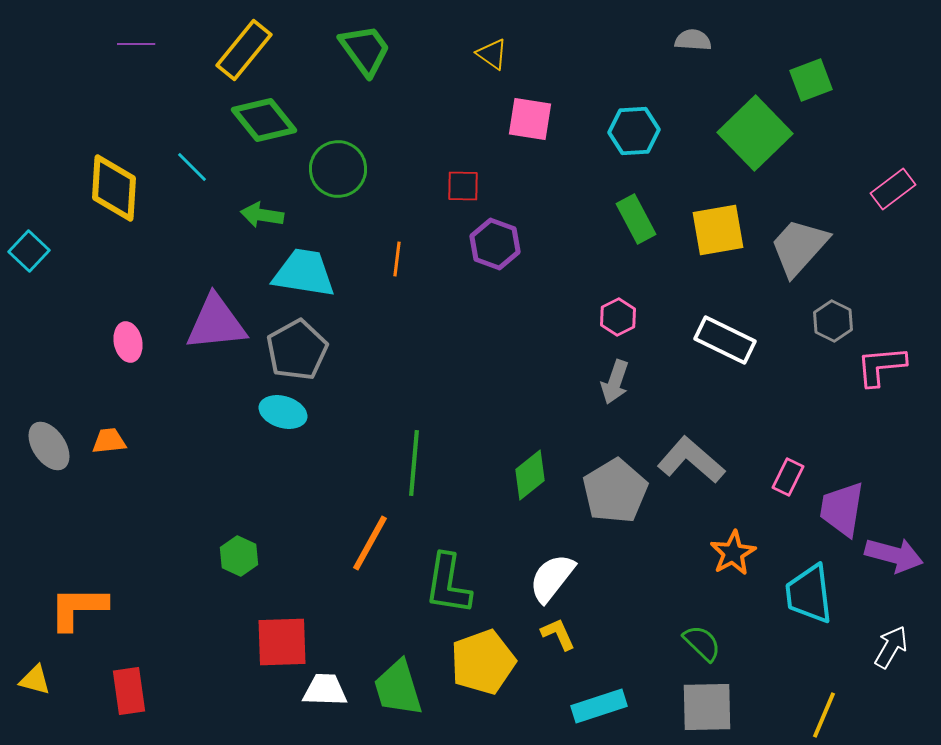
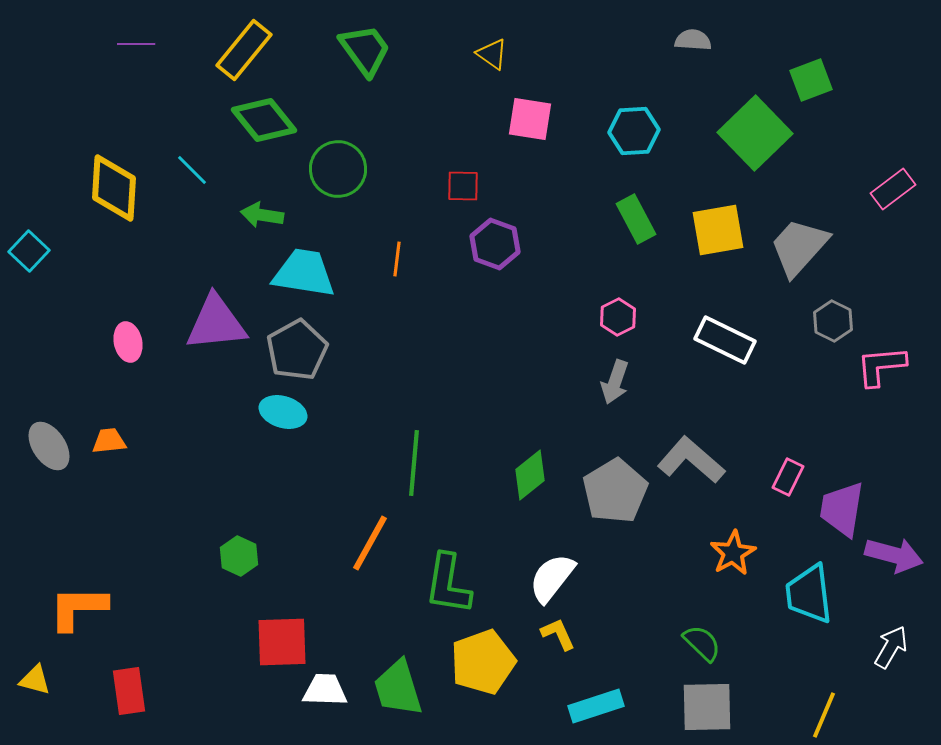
cyan line at (192, 167): moved 3 px down
cyan rectangle at (599, 706): moved 3 px left
